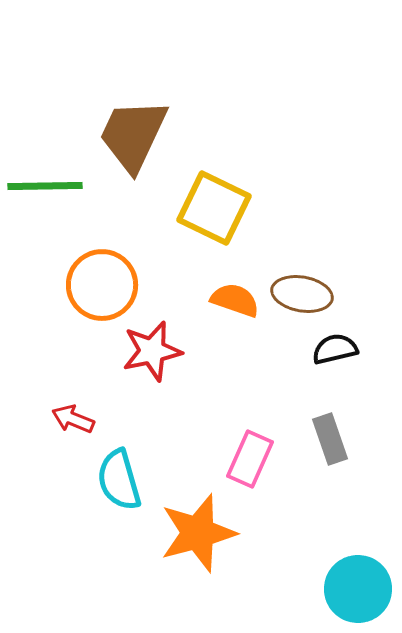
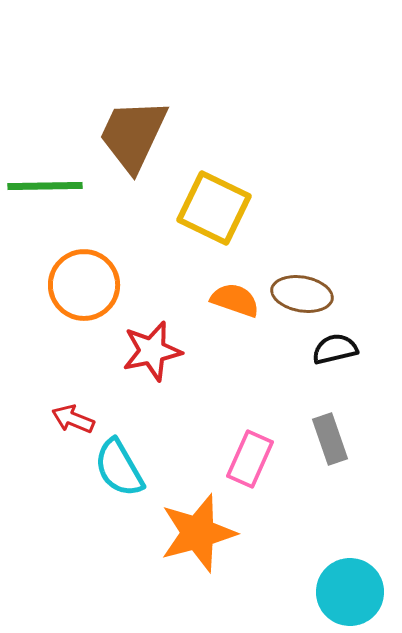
orange circle: moved 18 px left
cyan semicircle: moved 12 px up; rotated 14 degrees counterclockwise
cyan circle: moved 8 px left, 3 px down
